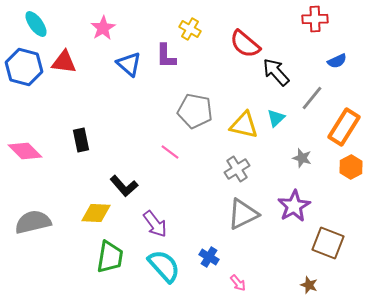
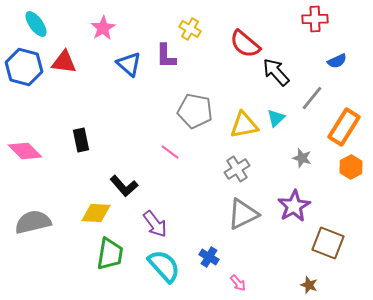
yellow triangle: rotated 24 degrees counterclockwise
green trapezoid: moved 3 px up
